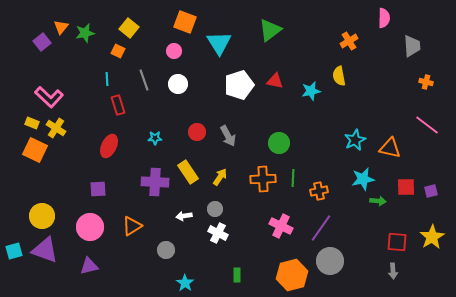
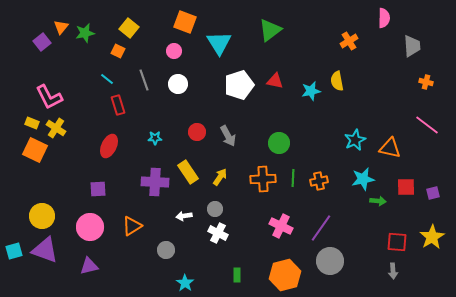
yellow semicircle at (339, 76): moved 2 px left, 5 px down
cyan line at (107, 79): rotated 48 degrees counterclockwise
pink L-shape at (49, 97): rotated 20 degrees clockwise
orange cross at (319, 191): moved 10 px up
purple square at (431, 191): moved 2 px right, 2 px down
orange hexagon at (292, 275): moved 7 px left
